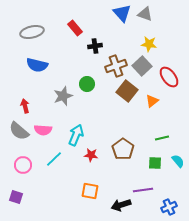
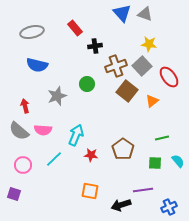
gray star: moved 6 px left
purple square: moved 2 px left, 3 px up
